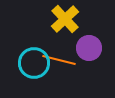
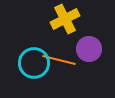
yellow cross: rotated 16 degrees clockwise
purple circle: moved 1 px down
